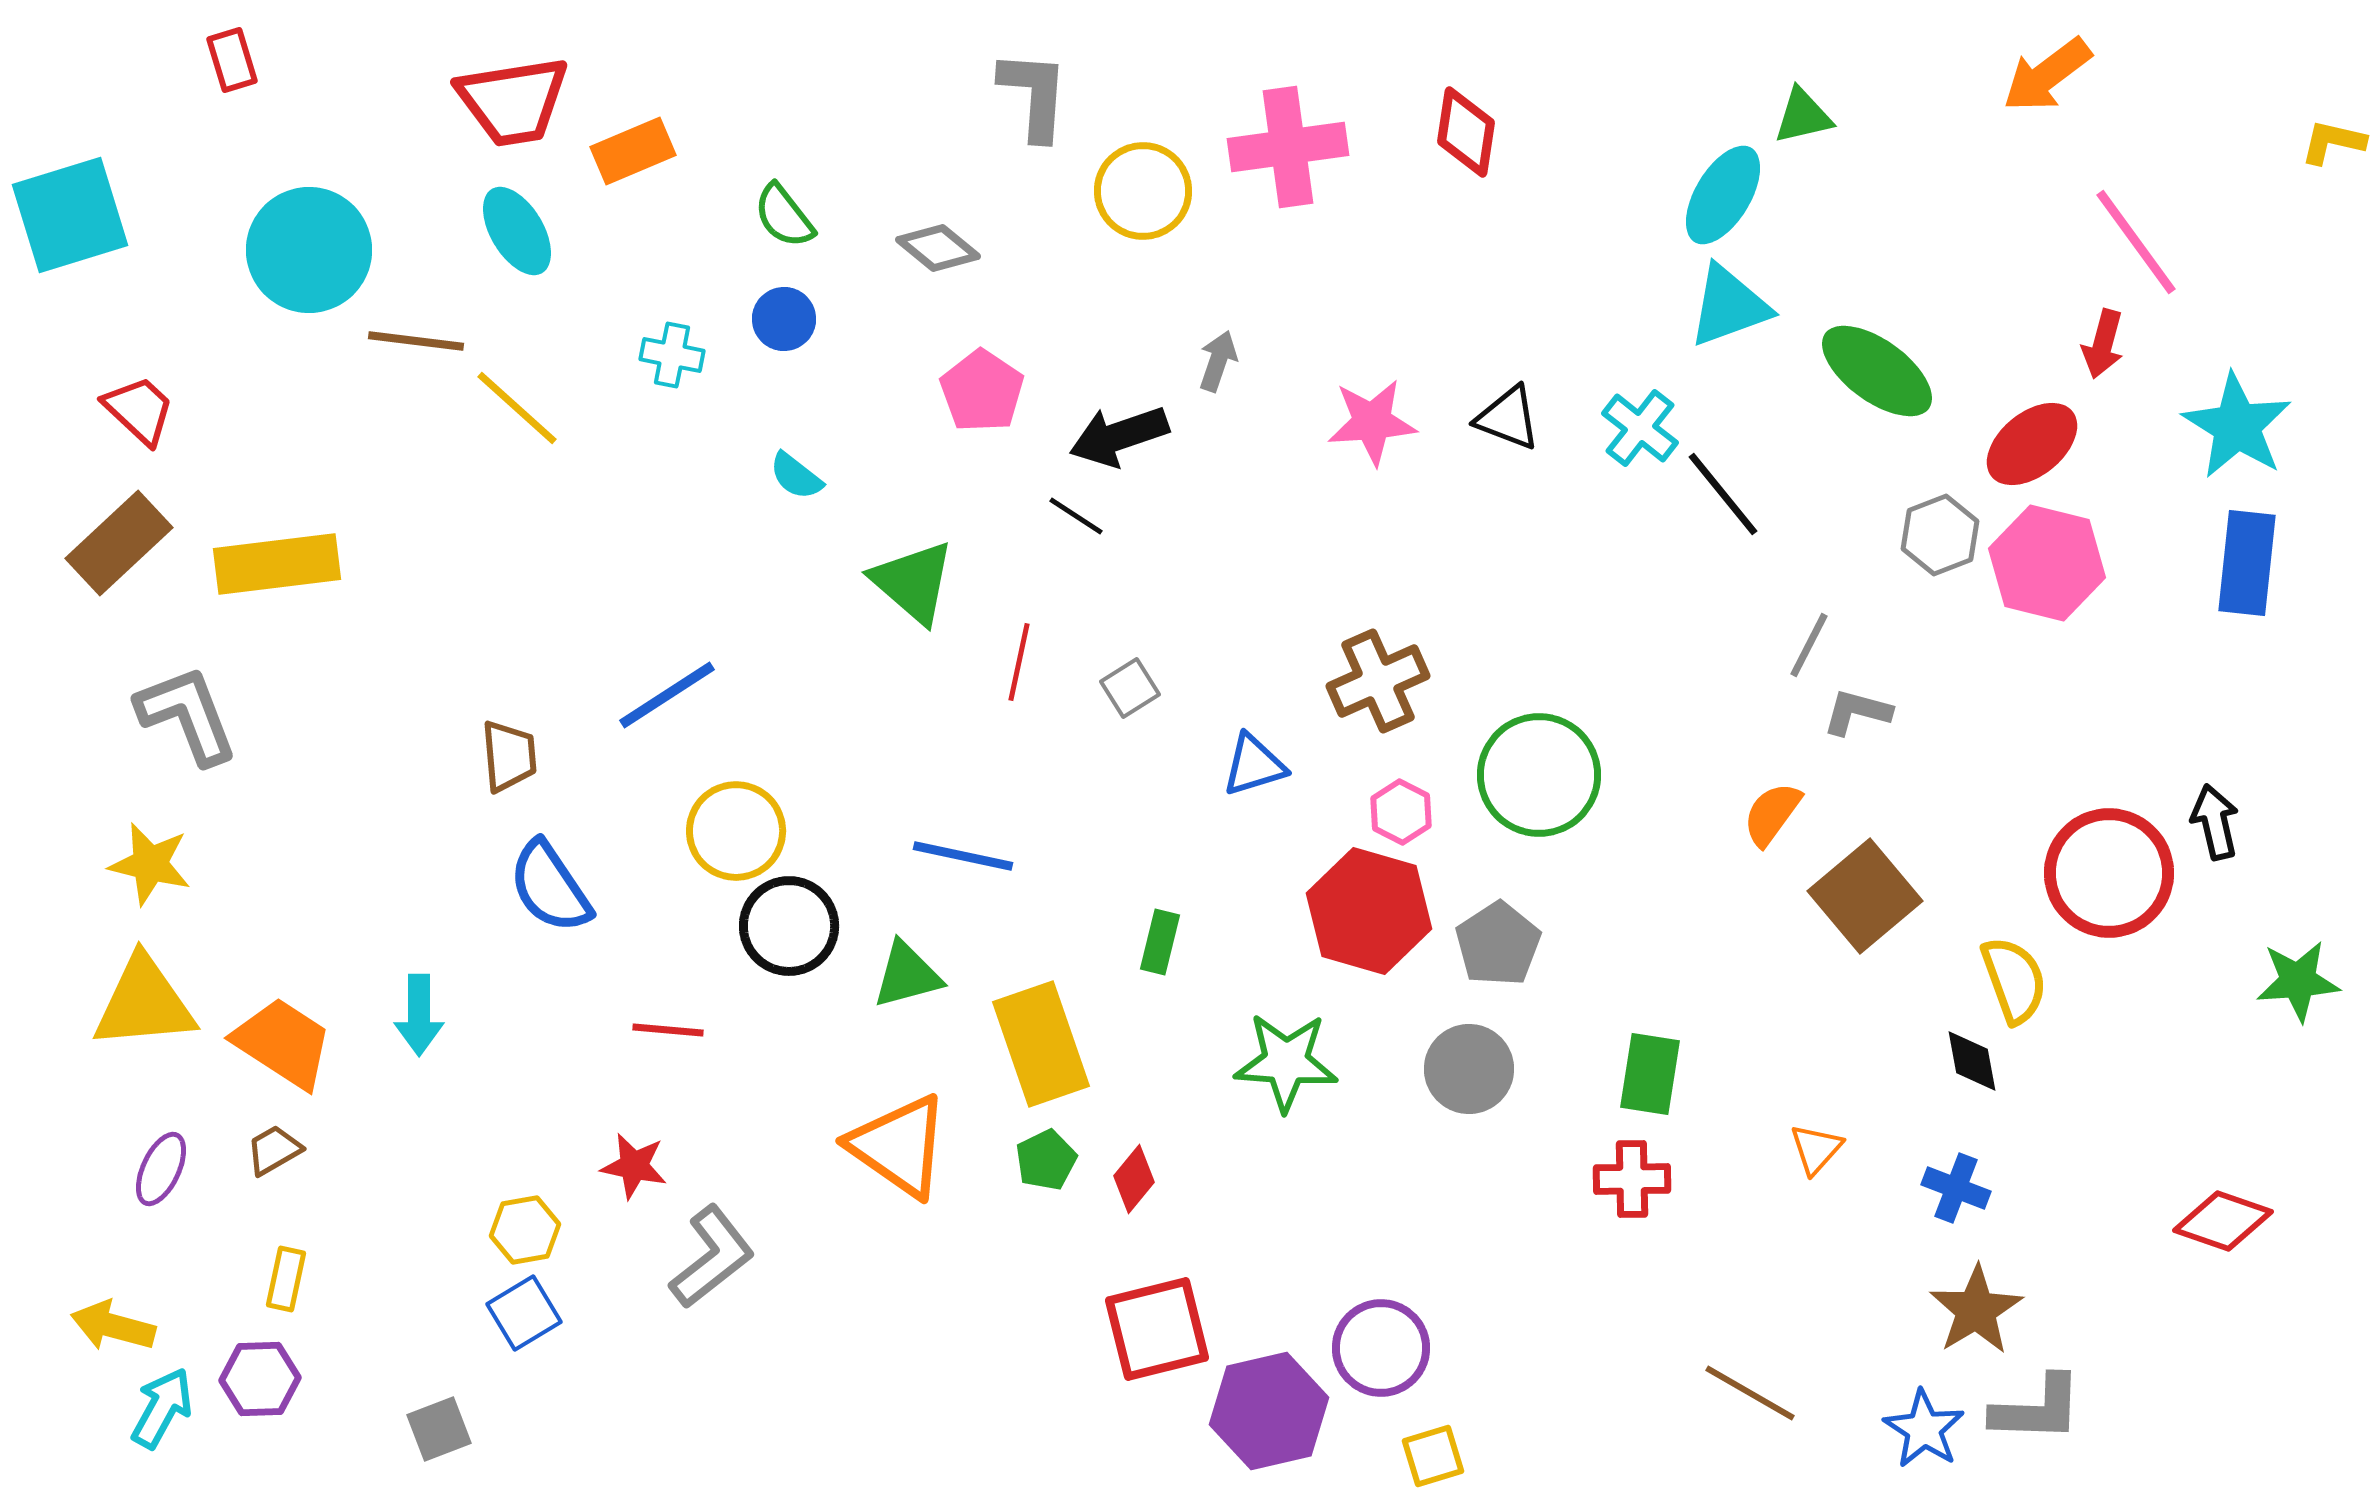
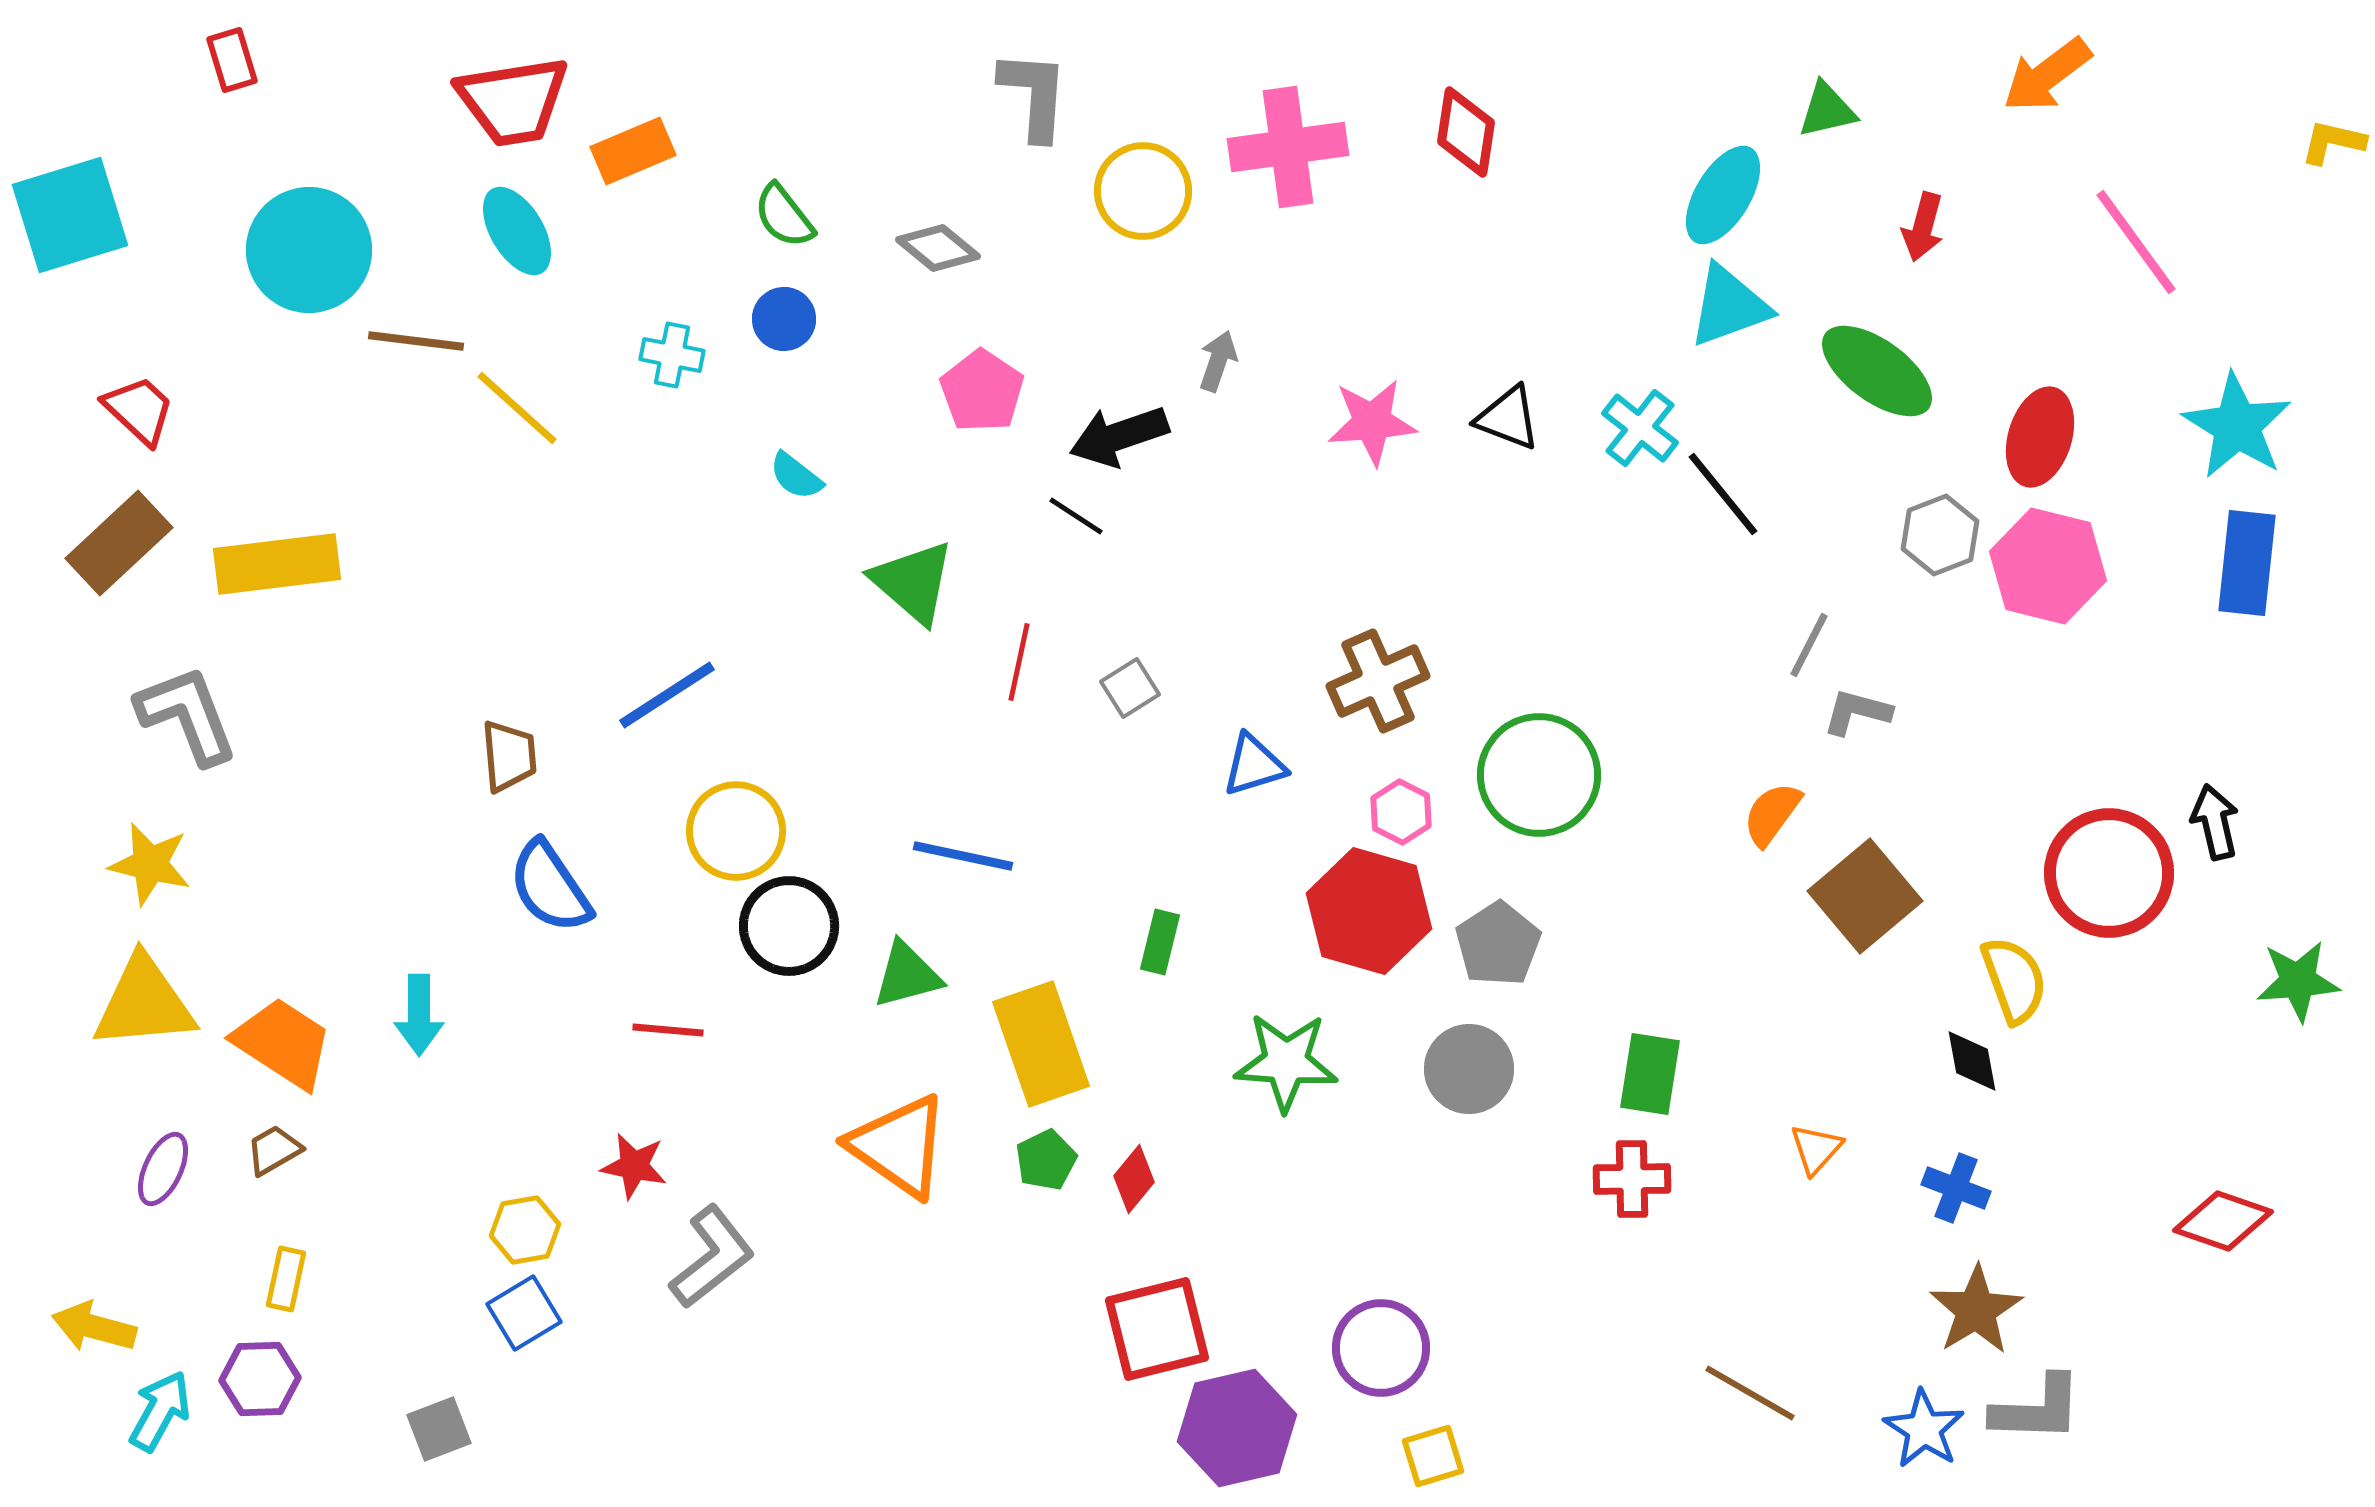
green triangle at (1803, 116): moved 24 px right, 6 px up
red arrow at (2103, 344): moved 180 px left, 117 px up
red ellipse at (2032, 444): moved 8 px right, 7 px up; rotated 34 degrees counterclockwise
pink hexagon at (2047, 563): moved 1 px right, 3 px down
purple ellipse at (161, 1169): moved 2 px right
yellow arrow at (113, 1326): moved 19 px left, 1 px down
cyan arrow at (162, 1408): moved 2 px left, 3 px down
purple hexagon at (1269, 1411): moved 32 px left, 17 px down
